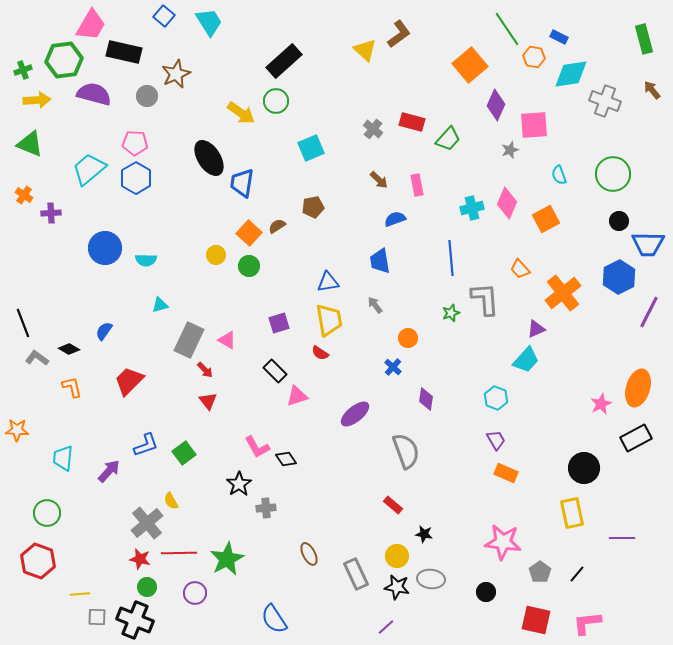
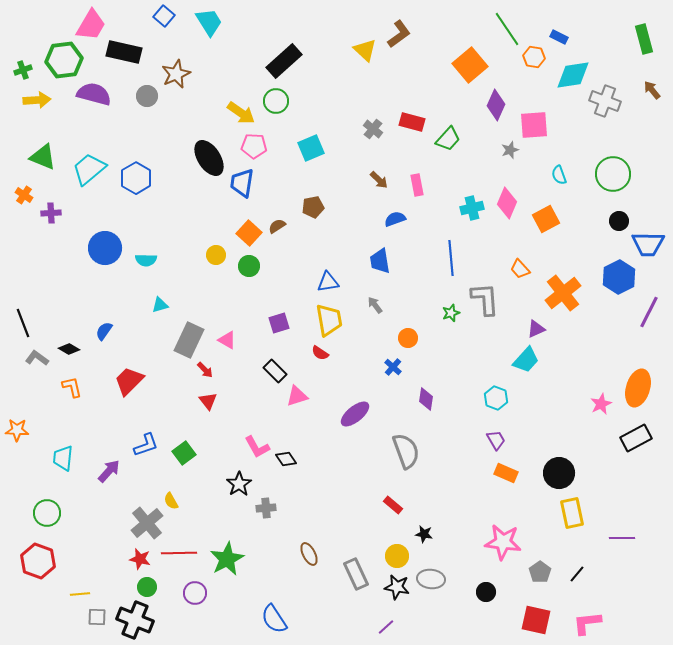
cyan diamond at (571, 74): moved 2 px right, 1 px down
pink pentagon at (135, 143): moved 119 px right, 3 px down
green triangle at (30, 144): moved 13 px right, 13 px down
black circle at (584, 468): moved 25 px left, 5 px down
